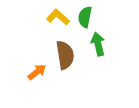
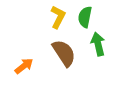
yellow L-shape: rotated 75 degrees clockwise
brown semicircle: moved 1 px left, 2 px up; rotated 24 degrees counterclockwise
orange arrow: moved 13 px left, 6 px up
